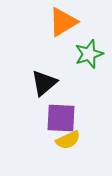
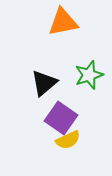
orange triangle: rotated 20 degrees clockwise
green star: moved 21 px down
purple square: rotated 32 degrees clockwise
